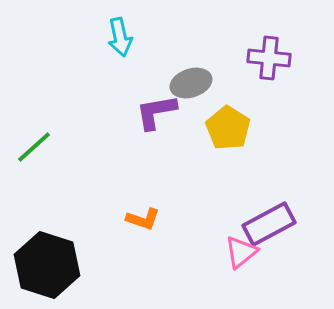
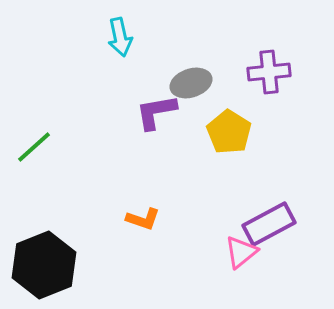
purple cross: moved 14 px down; rotated 12 degrees counterclockwise
yellow pentagon: moved 1 px right, 4 px down
black hexagon: moved 3 px left; rotated 20 degrees clockwise
